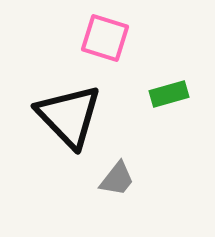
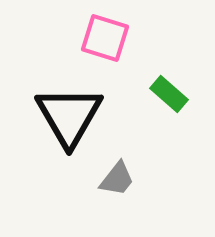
green rectangle: rotated 57 degrees clockwise
black triangle: rotated 14 degrees clockwise
